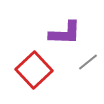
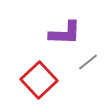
red square: moved 5 px right, 10 px down
